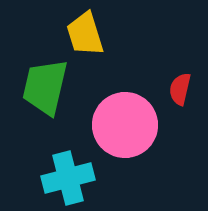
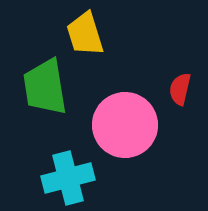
green trapezoid: rotated 22 degrees counterclockwise
